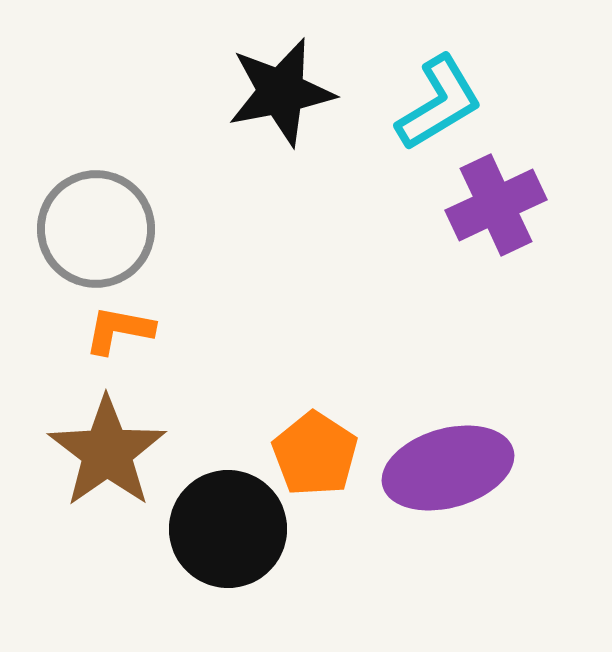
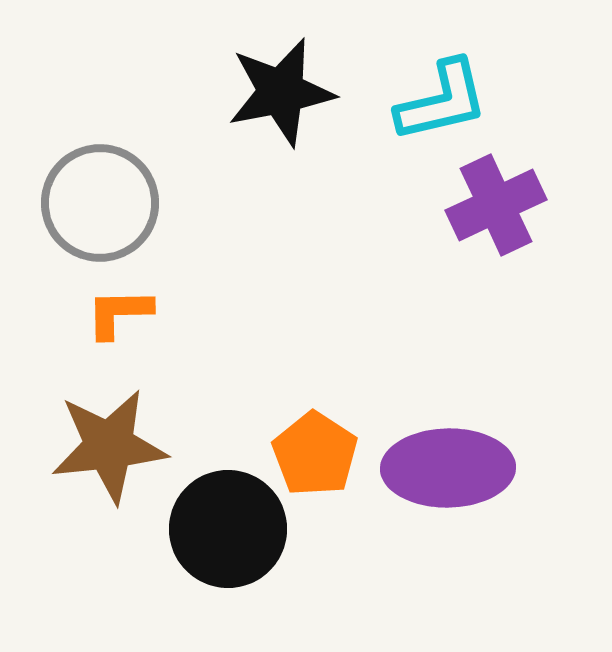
cyan L-shape: moved 3 px right, 2 px up; rotated 18 degrees clockwise
gray circle: moved 4 px right, 26 px up
orange L-shape: moved 17 px up; rotated 12 degrees counterclockwise
brown star: moved 2 px right, 6 px up; rotated 29 degrees clockwise
purple ellipse: rotated 15 degrees clockwise
